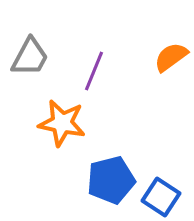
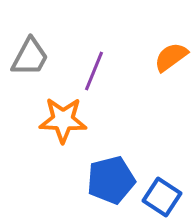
orange star: moved 1 px right, 3 px up; rotated 9 degrees counterclockwise
blue square: moved 1 px right
